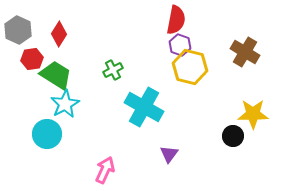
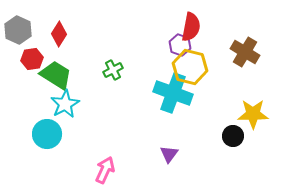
red semicircle: moved 15 px right, 7 px down
cyan cross: moved 29 px right, 14 px up; rotated 9 degrees counterclockwise
